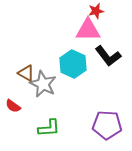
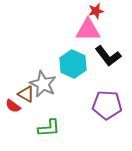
brown triangle: moved 21 px down
purple pentagon: moved 20 px up
